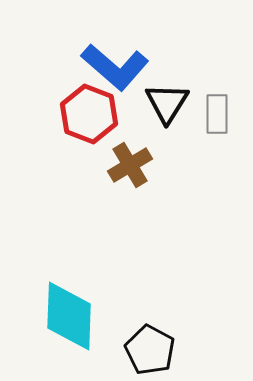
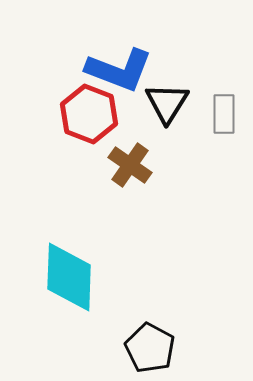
blue L-shape: moved 4 px right, 3 px down; rotated 20 degrees counterclockwise
gray rectangle: moved 7 px right
brown cross: rotated 24 degrees counterclockwise
cyan diamond: moved 39 px up
black pentagon: moved 2 px up
